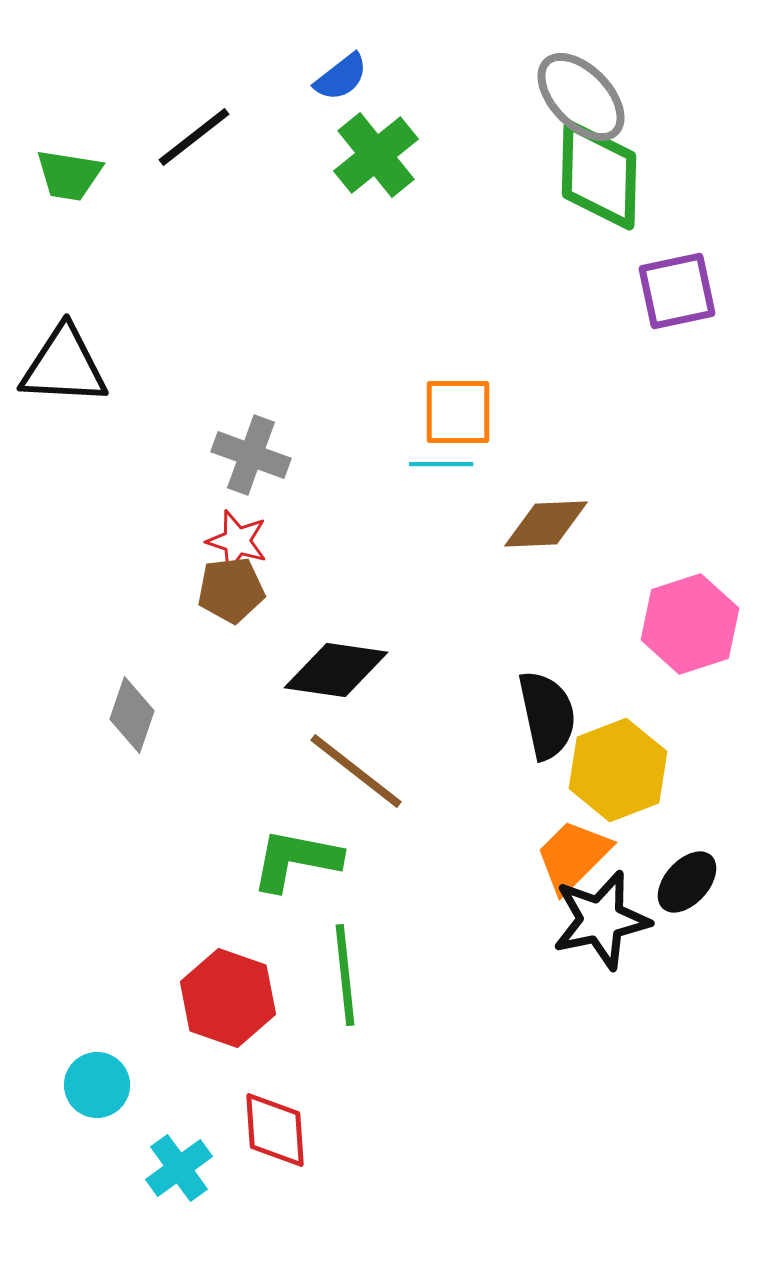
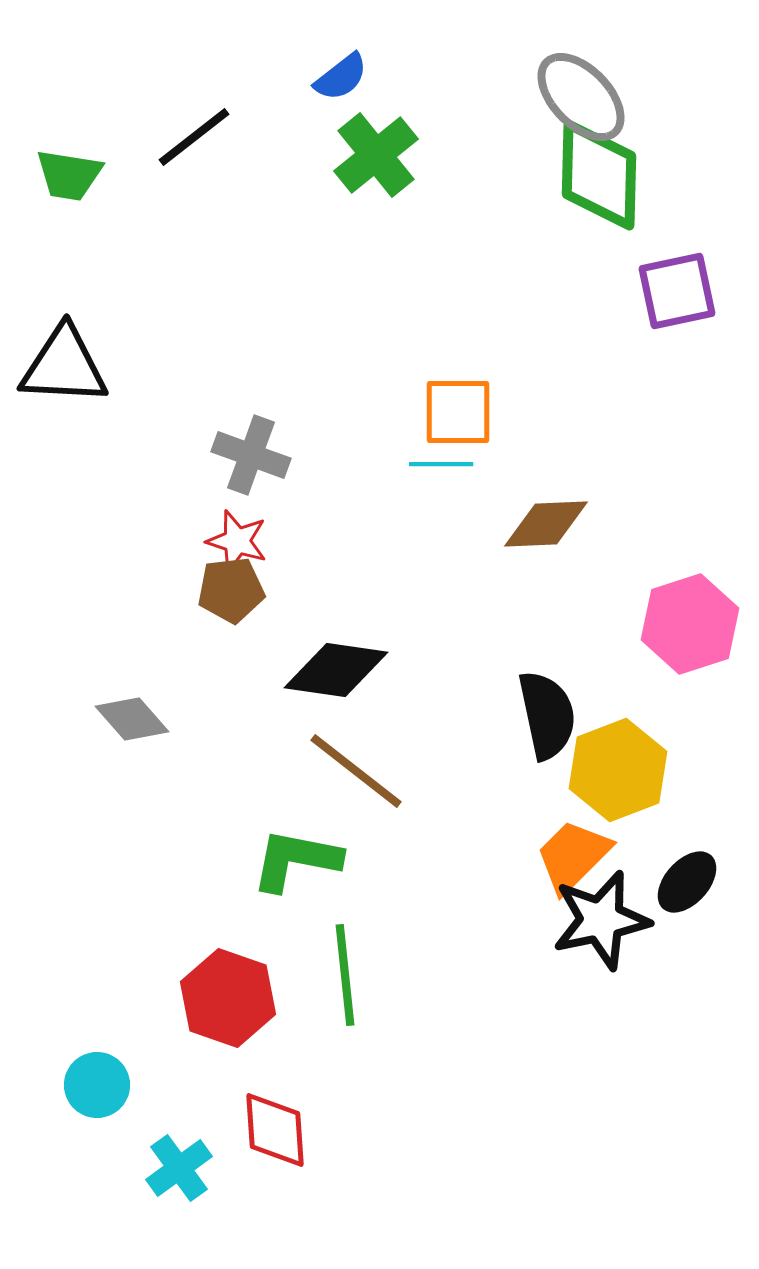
gray diamond: moved 4 px down; rotated 60 degrees counterclockwise
